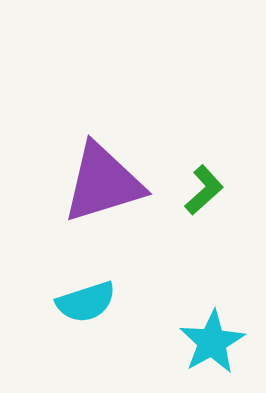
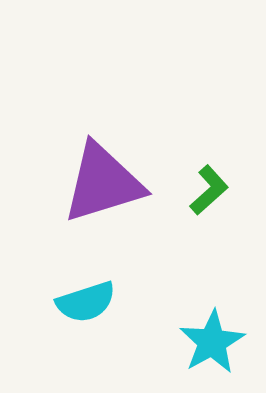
green L-shape: moved 5 px right
